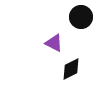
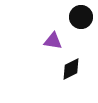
purple triangle: moved 1 px left, 2 px up; rotated 18 degrees counterclockwise
